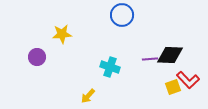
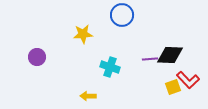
yellow star: moved 21 px right
yellow arrow: rotated 49 degrees clockwise
